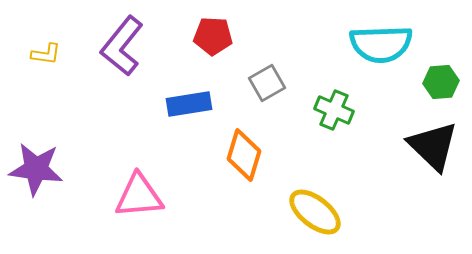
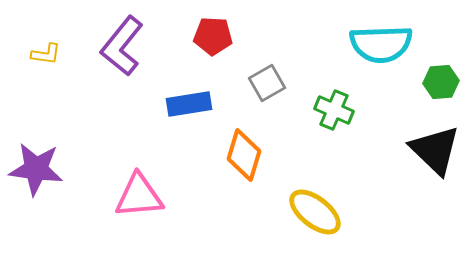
black triangle: moved 2 px right, 4 px down
